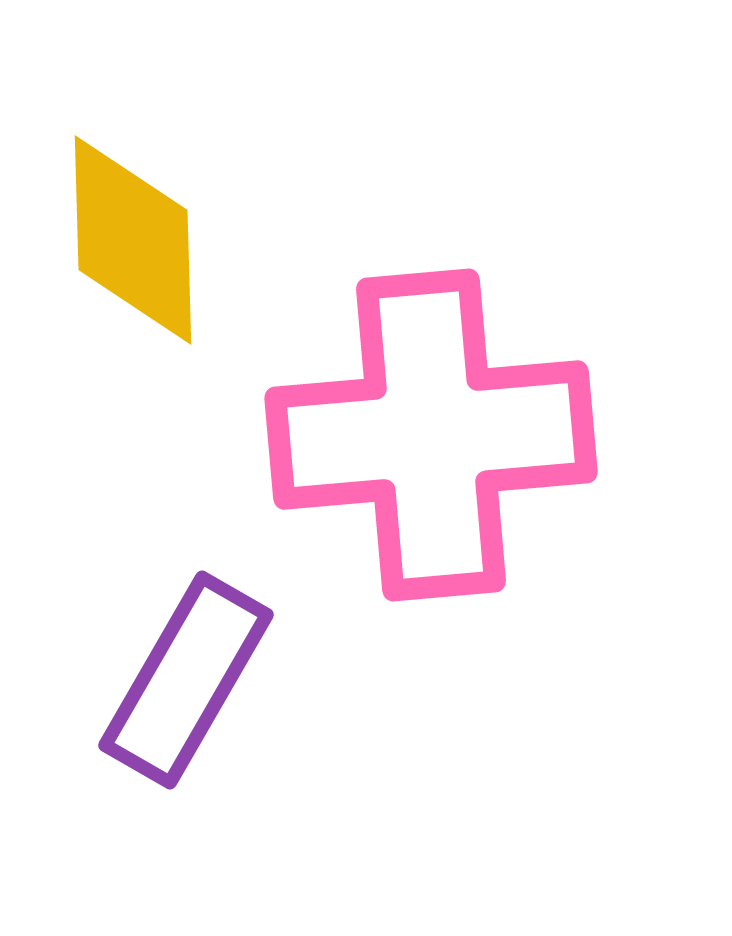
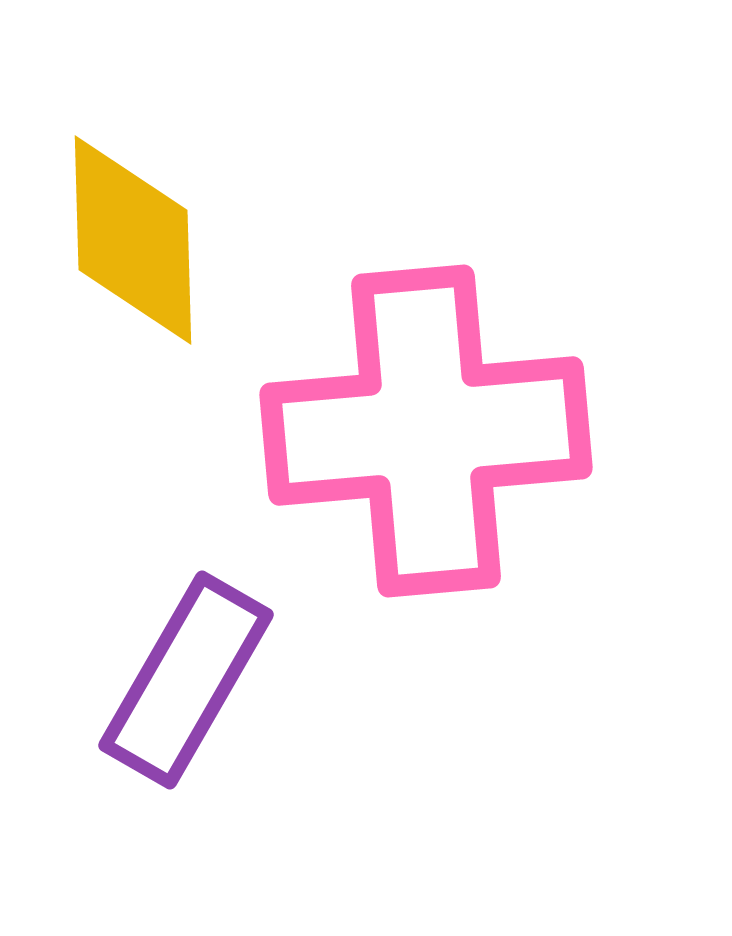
pink cross: moved 5 px left, 4 px up
